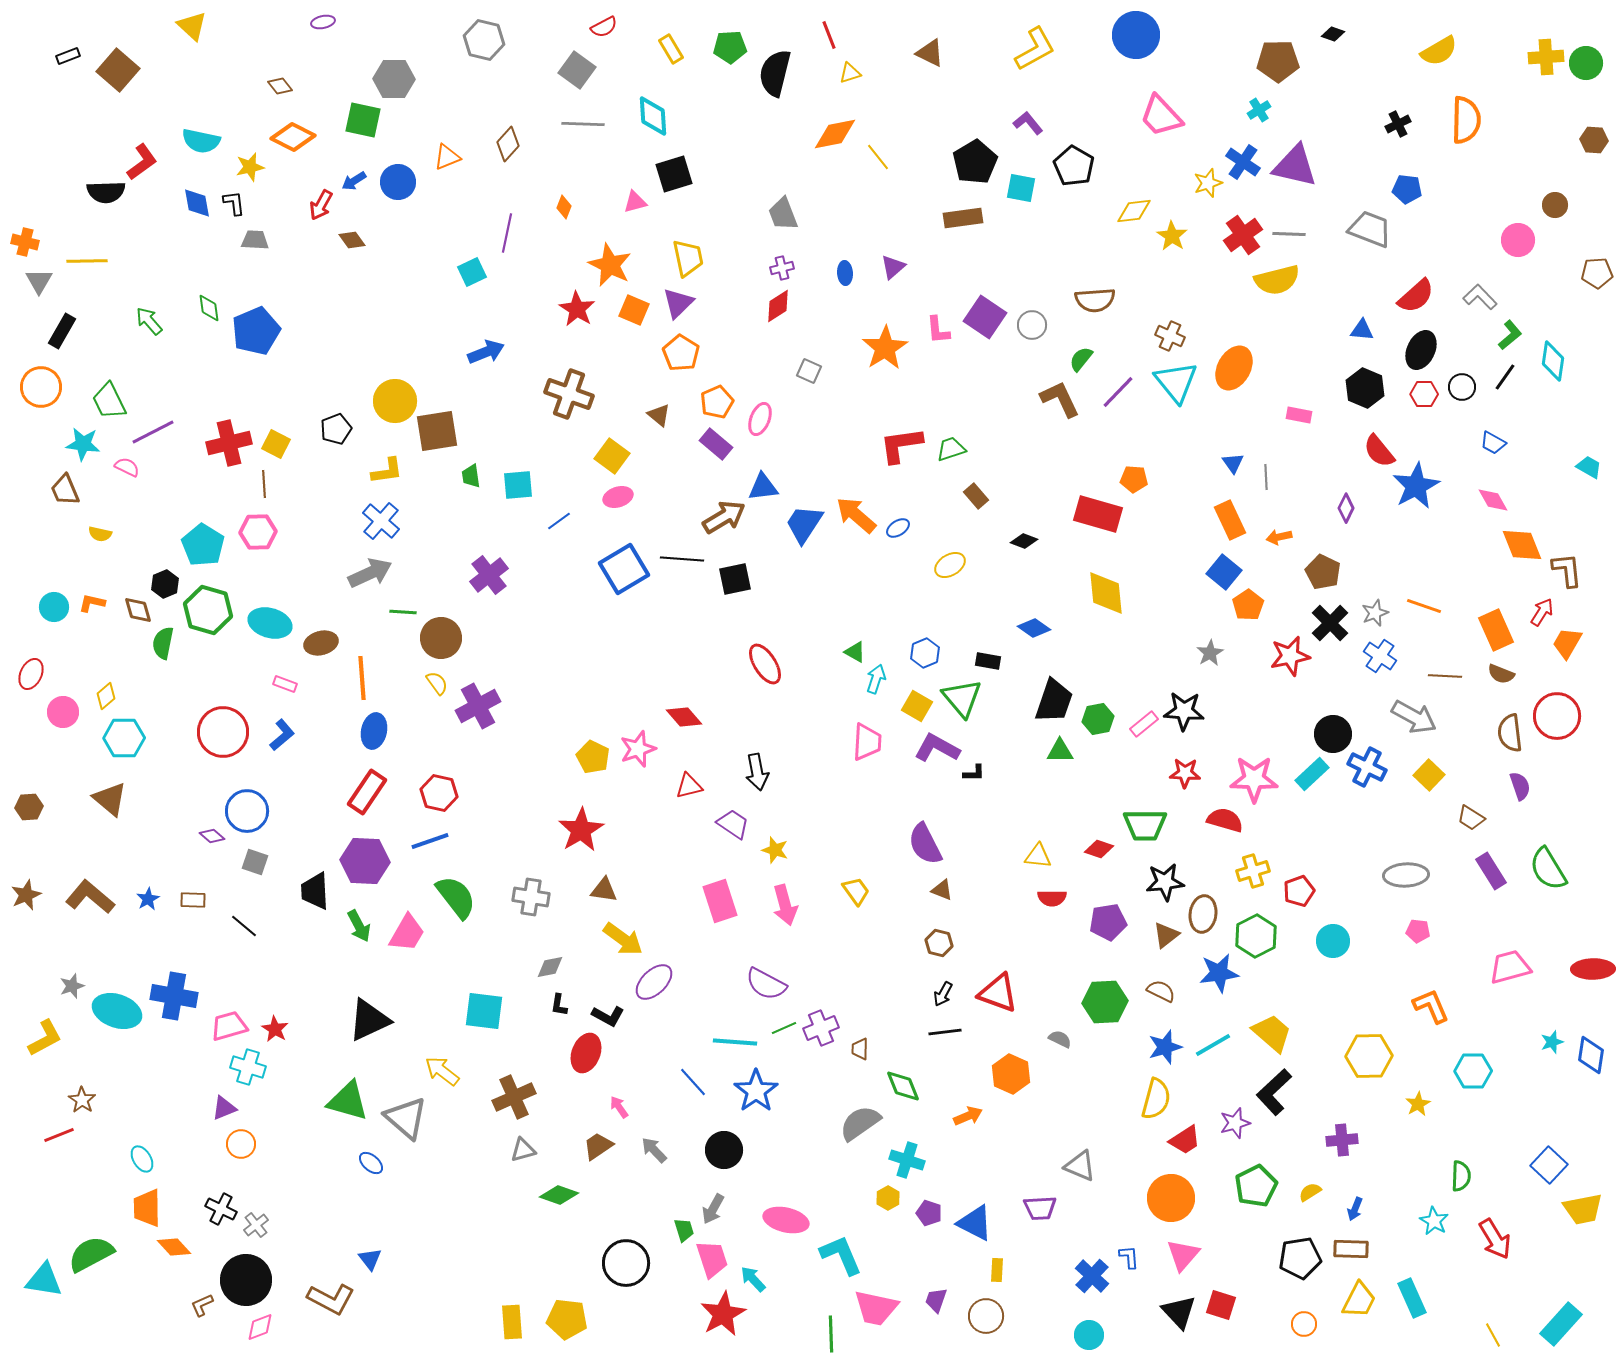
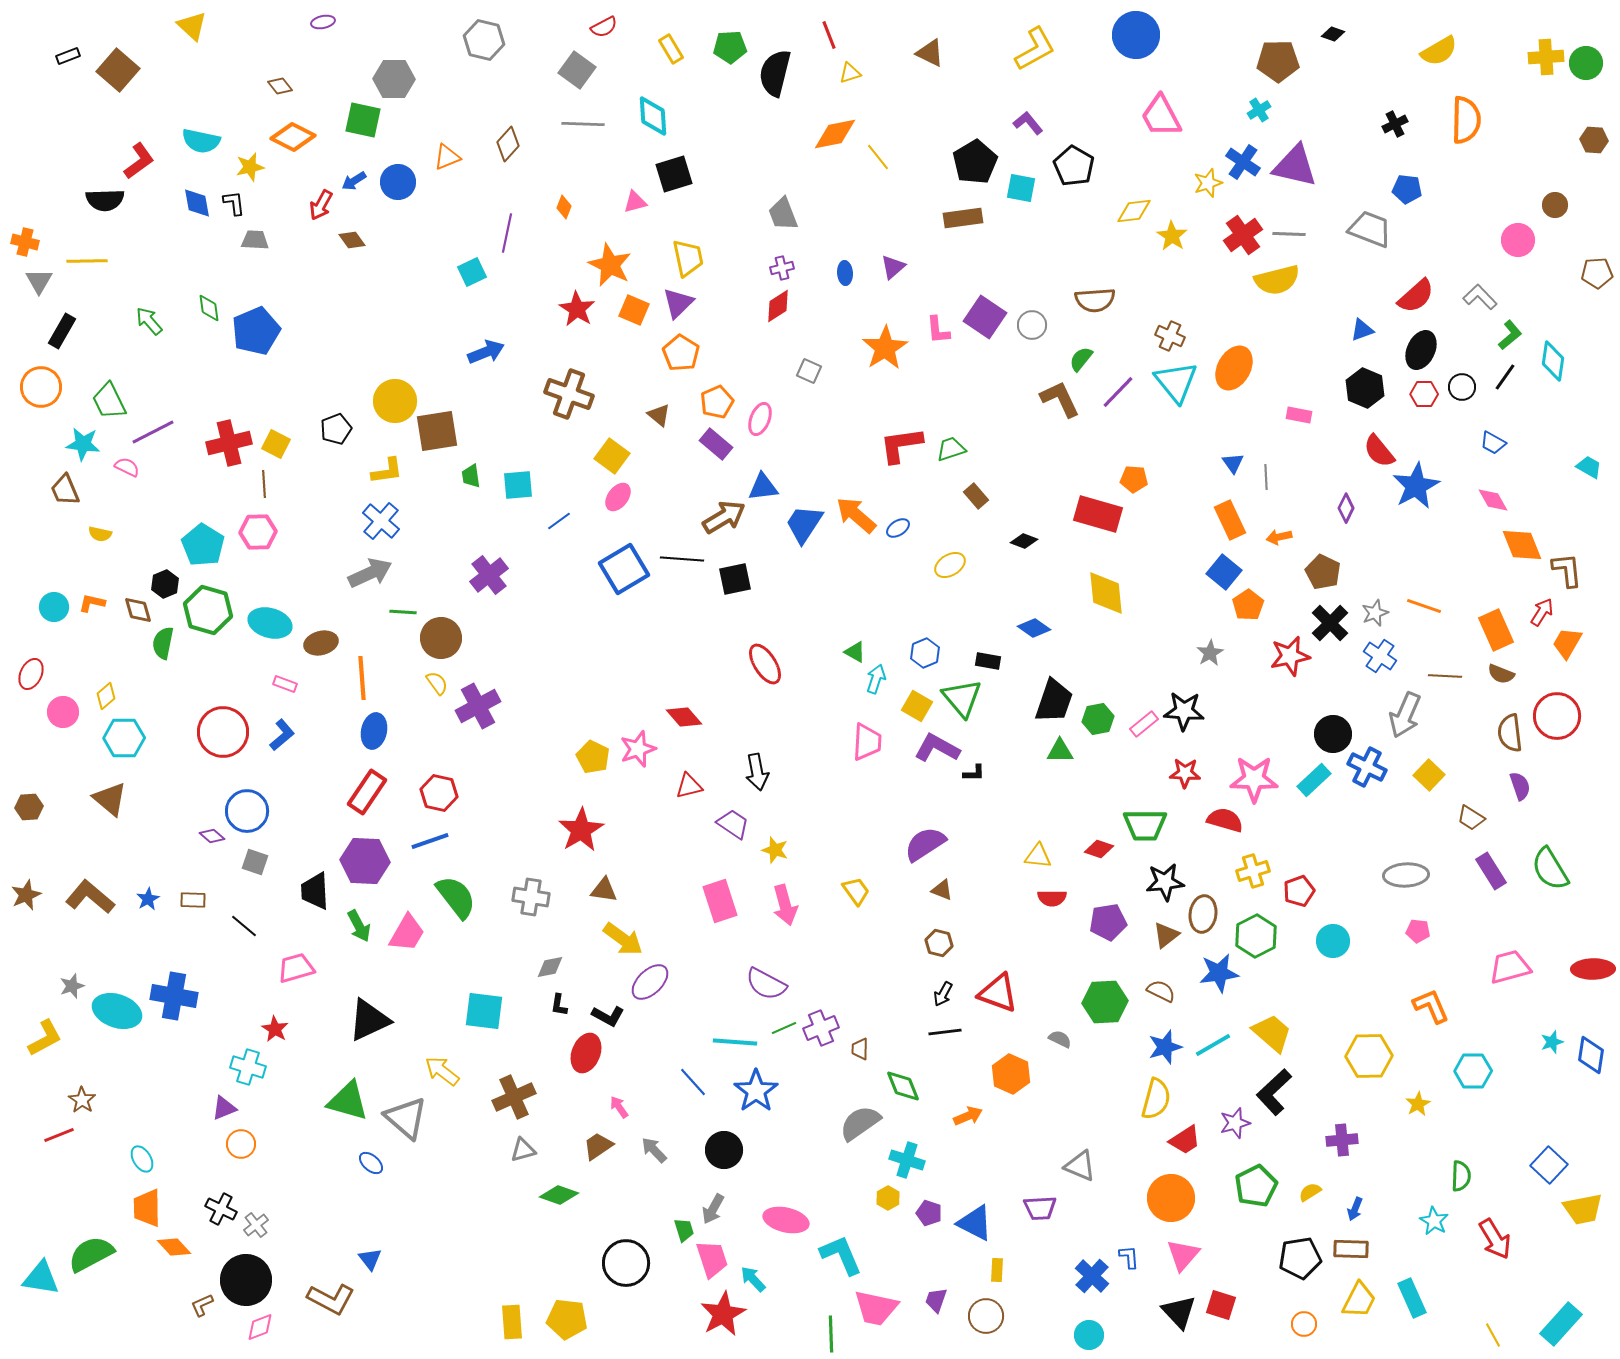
pink trapezoid at (1161, 116): rotated 15 degrees clockwise
black cross at (1398, 124): moved 3 px left
red L-shape at (142, 162): moved 3 px left, 1 px up
black semicircle at (106, 192): moved 1 px left, 8 px down
blue triangle at (1362, 330): rotated 25 degrees counterclockwise
pink ellipse at (618, 497): rotated 36 degrees counterclockwise
gray arrow at (1414, 717): moved 9 px left, 2 px up; rotated 84 degrees clockwise
cyan rectangle at (1312, 774): moved 2 px right, 6 px down
purple semicircle at (925, 844): rotated 84 degrees clockwise
green semicircle at (1548, 869): moved 2 px right
purple ellipse at (654, 982): moved 4 px left
pink trapezoid at (229, 1026): moved 67 px right, 58 px up
cyan triangle at (44, 1280): moved 3 px left, 2 px up
